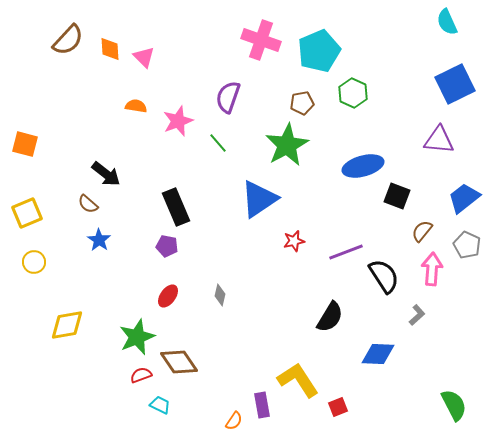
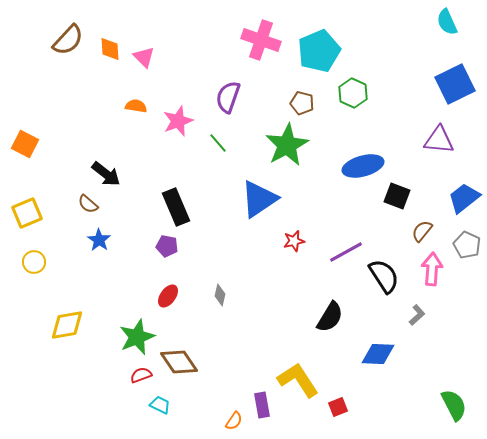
brown pentagon at (302, 103): rotated 25 degrees clockwise
orange square at (25, 144): rotated 12 degrees clockwise
purple line at (346, 252): rotated 8 degrees counterclockwise
